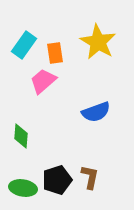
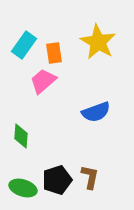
orange rectangle: moved 1 px left
green ellipse: rotated 8 degrees clockwise
